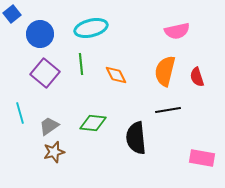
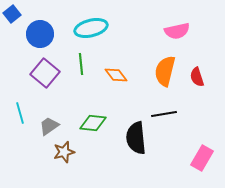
orange diamond: rotated 10 degrees counterclockwise
black line: moved 4 px left, 4 px down
brown star: moved 10 px right
pink rectangle: rotated 70 degrees counterclockwise
